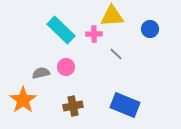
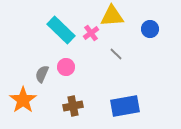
pink cross: moved 3 px left, 1 px up; rotated 35 degrees counterclockwise
gray semicircle: moved 1 px right, 1 px down; rotated 54 degrees counterclockwise
blue rectangle: moved 1 px down; rotated 32 degrees counterclockwise
